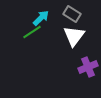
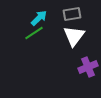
gray rectangle: rotated 42 degrees counterclockwise
cyan arrow: moved 2 px left
green line: moved 2 px right, 1 px down
